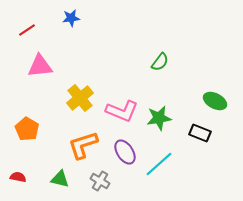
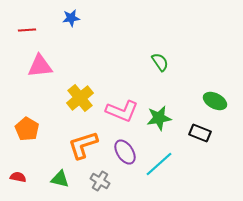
red line: rotated 30 degrees clockwise
green semicircle: rotated 72 degrees counterclockwise
